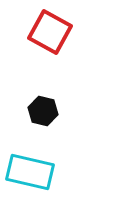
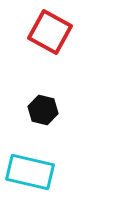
black hexagon: moved 1 px up
